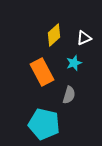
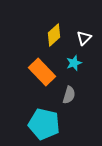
white triangle: rotated 21 degrees counterclockwise
orange rectangle: rotated 16 degrees counterclockwise
